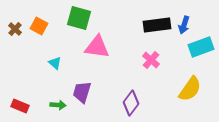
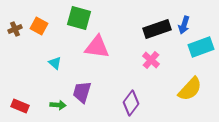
black rectangle: moved 4 px down; rotated 12 degrees counterclockwise
brown cross: rotated 24 degrees clockwise
yellow semicircle: rotated 8 degrees clockwise
